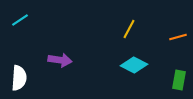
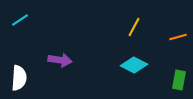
yellow line: moved 5 px right, 2 px up
